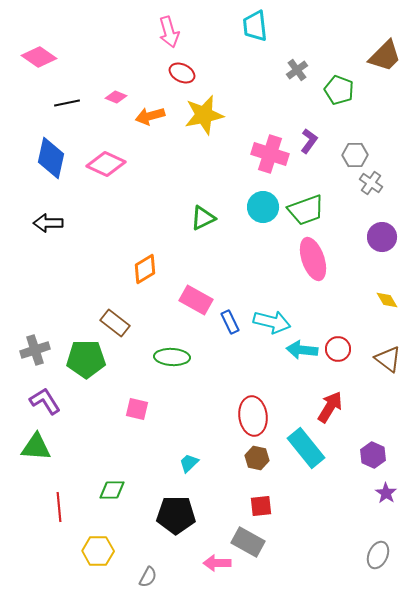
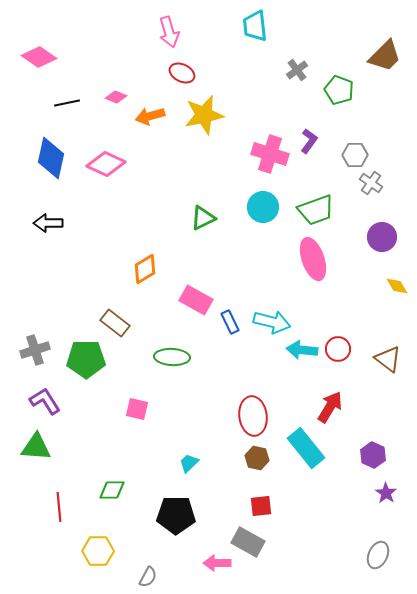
green trapezoid at (306, 210): moved 10 px right
yellow diamond at (387, 300): moved 10 px right, 14 px up
